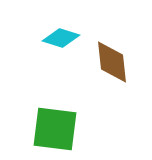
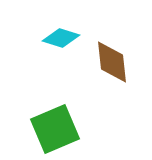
green square: rotated 30 degrees counterclockwise
